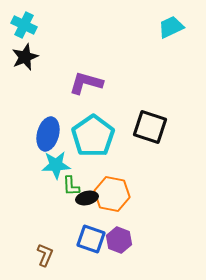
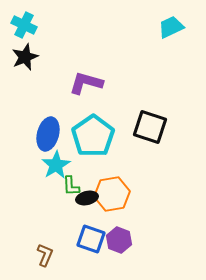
cyan star: rotated 28 degrees counterclockwise
orange hexagon: rotated 20 degrees counterclockwise
